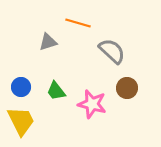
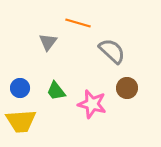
gray triangle: rotated 36 degrees counterclockwise
blue circle: moved 1 px left, 1 px down
yellow trapezoid: rotated 112 degrees clockwise
